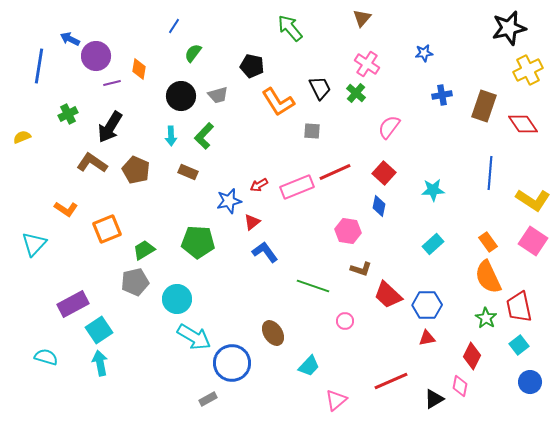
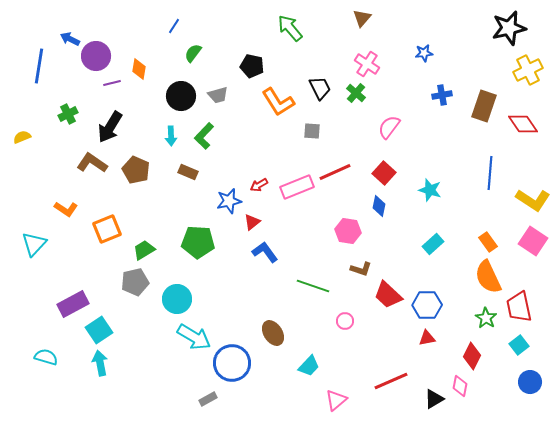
cyan star at (433, 190): moved 3 px left; rotated 20 degrees clockwise
